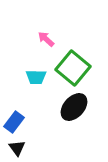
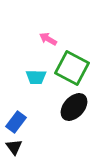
pink arrow: moved 2 px right; rotated 12 degrees counterclockwise
green square: moved 1 px left; rotated 12 degrees counterclockwise
blue rectangle: moved 2 px right
black triangle: moved 3 px left, 1 px up
